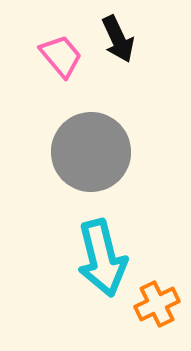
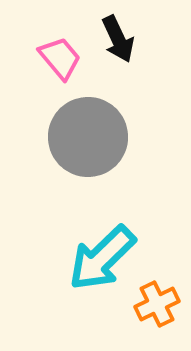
pink trapezoid: moved 1 px left, 2 px down
gray circle: moved 3 px left, 15 px up
cyan arrow: rotated 60 degrees clockwise
